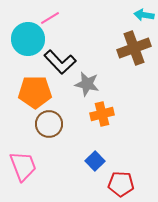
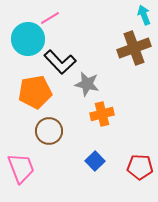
cyan arrow: rotated 60 degrees clockwise
orange pentagon: rotated 8 degrees counterclockwise
brown circle: moved 7 px down
pink trapezoid: moved 2 px left, 2 px down
red pentagon: moved 19 px right, 17 px up
